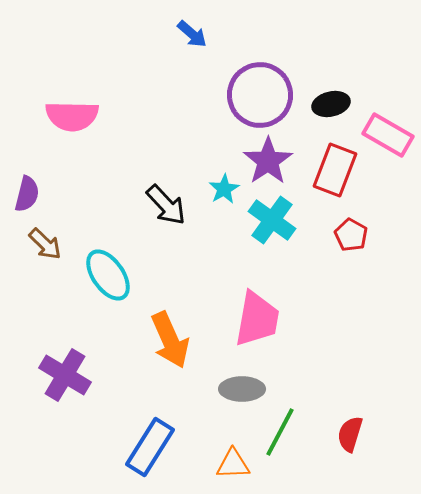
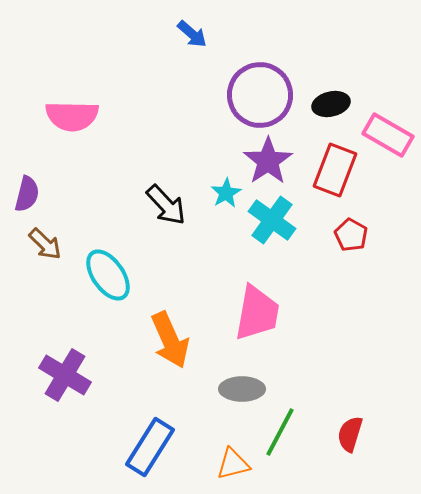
cyan star: moved 2 px right, 4 px down
pink trapezoid: moved 6 px up
orange triangle: rotated 12 degrees counterclockwise
